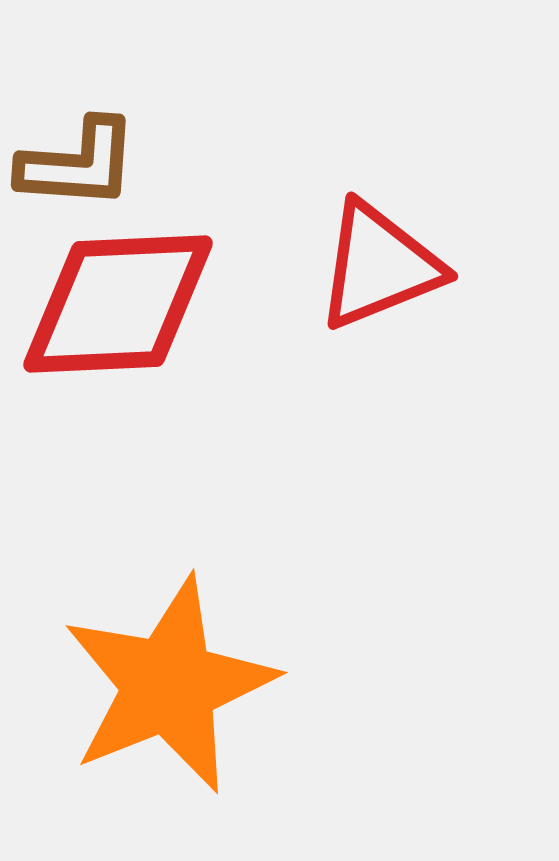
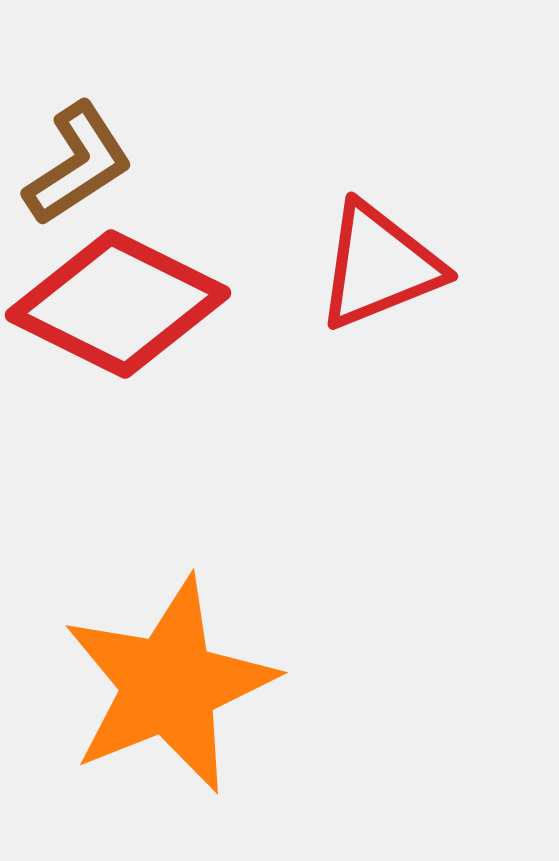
brown L-shape: rotated 37 degrees counterclockwise
red diamond: rotated 29 degrees clockwise
